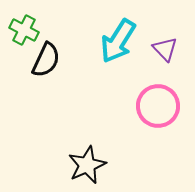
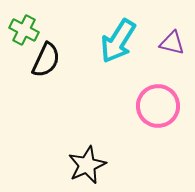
purple triangle: moved 7 px right, 6 px up; rotated 32 degrees counterclockwise
